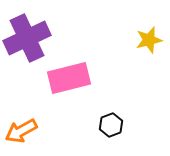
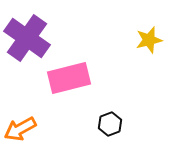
purple cross: rotated 30 degrees counterclockwise
black hexagon: moved 1 px left, 1 px up
orange arrow: moved 1 px left, 2 px up
